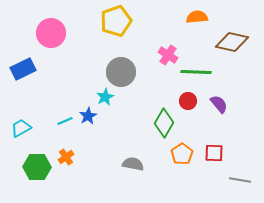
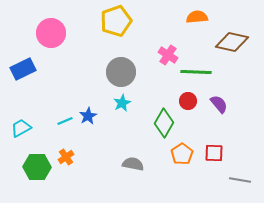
cyan star: moved 17 px right, 6 px down
